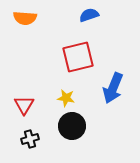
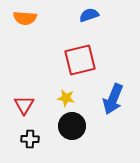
red square: moved 2 px right, 3 px down
blue arrow: moved 11 px down
black cross: rotated 18 degrees clockwise
